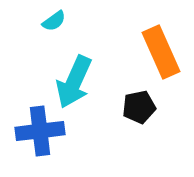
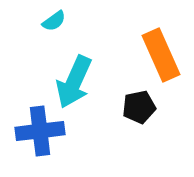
orange rectangle: moved 3 px down
